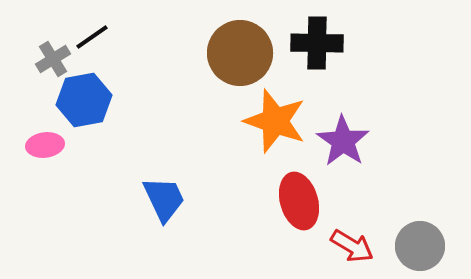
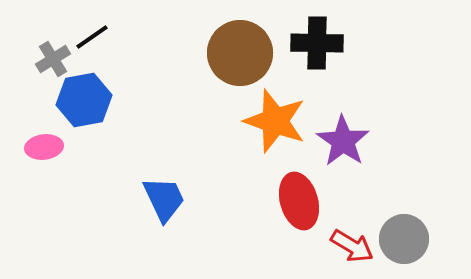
pink ellipse: moved 1 px left, 2 px down
gray circle: moved 16 px left, 7 px up
